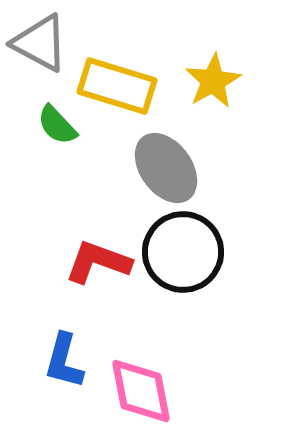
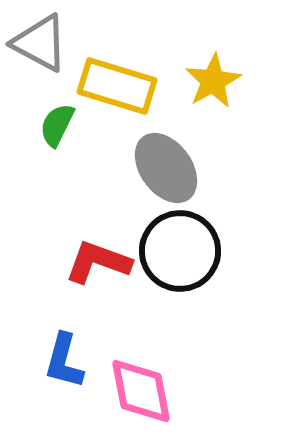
green semicircle: rotated 69 degrees clockwise
black circle: moved 3 px left, 1 px up
